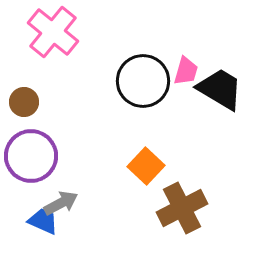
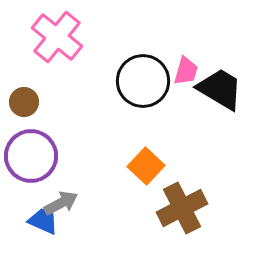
pink cross: moved 4 px right, 5 px down
